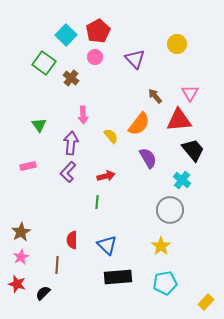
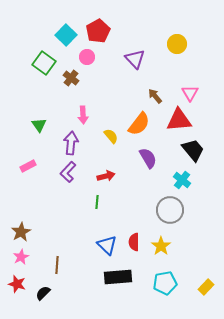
pink circle: moved 8 px left
pink rectangle: rotated 14 degrees counterclockwise
red semicircle: moved 62 px right, 2 px down
yellow rectangle: moved 15 px up
